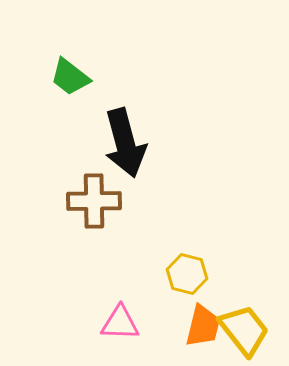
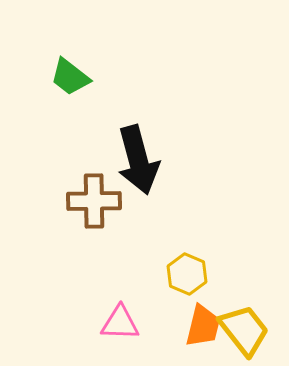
black arrow: moved 13 px right, 17 px down
yellow hexagon: rotated 9 degrees clockwise
